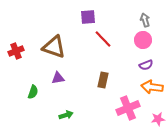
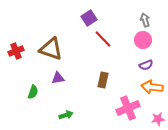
purple square: moved 1 px right, 1 px down; rotated 28 degrees counterclockwise
brown triangle: moved 3 px left, 2 px down
